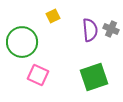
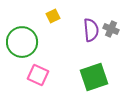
purple semicircle: moved 1 px right
